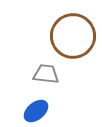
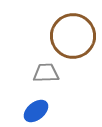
gray trapezoid: moved 1 px up; rotated 8 degrees counterclockwise
